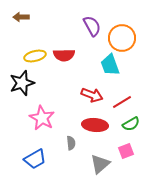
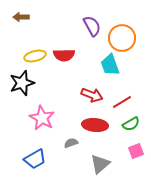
gray semicircle: rotated 104 degrees counterclockwise
pink square: moved 10 px right
